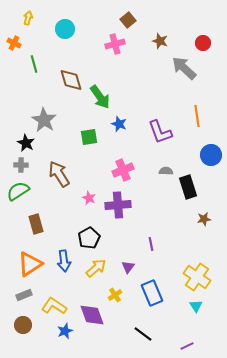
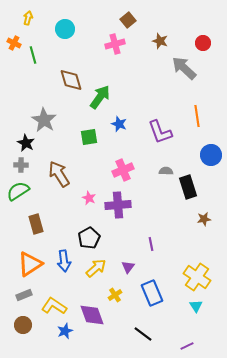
green line at (34, 64): moved 1 px left, 9 px up
green arrow at (100, 97): rotated 110 degrees counterclockwise
